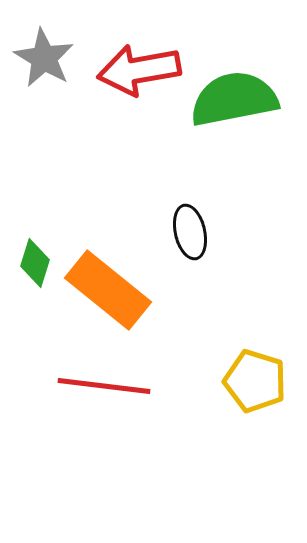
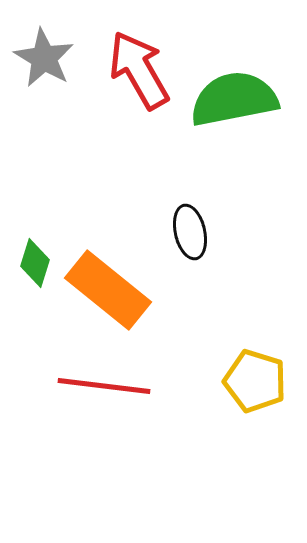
red arrow: rotated 70 degrees clockwise
